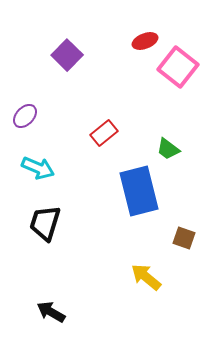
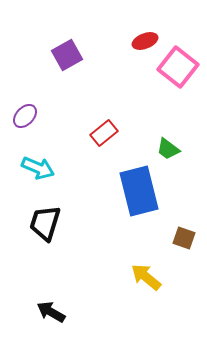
purple square: rotated 16 degrees clockwise
